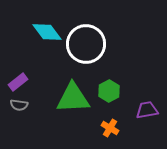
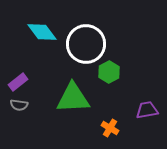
cyan diamond: moved 5 px left
green hexagon: moved 19 px up
